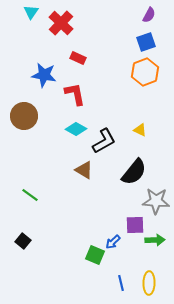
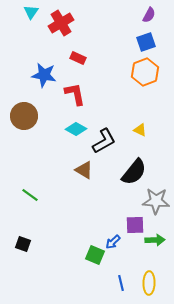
red cross: rotated 15 degrees clockwise
black square: moved 3 px down; rotated 21 degrees counterclockwise
